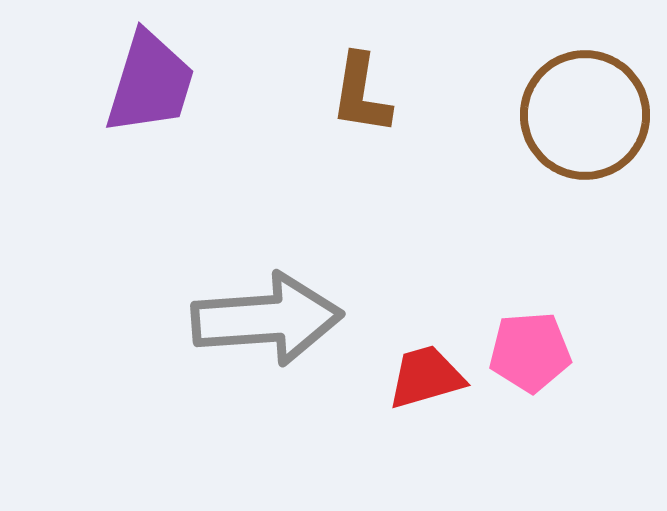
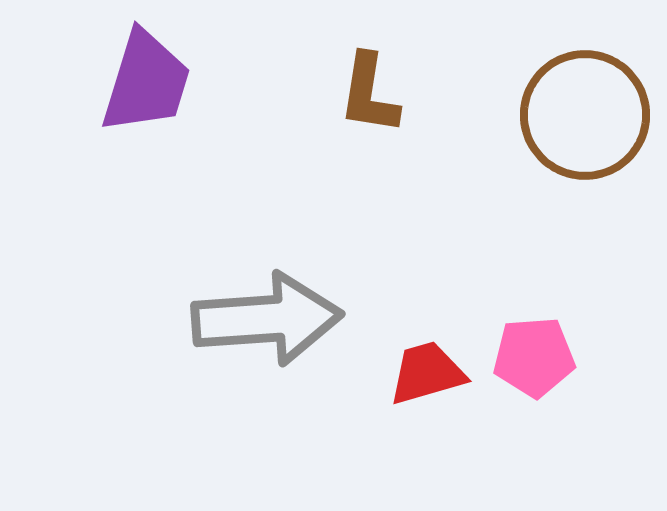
purple trapezoid: moved 4 px left, 1 px up
brown L-shape: moved 8 px right
pink pentagon: moved 4 px right, 5 px down
red trapezoid: moved 1 px right, 4 px up
